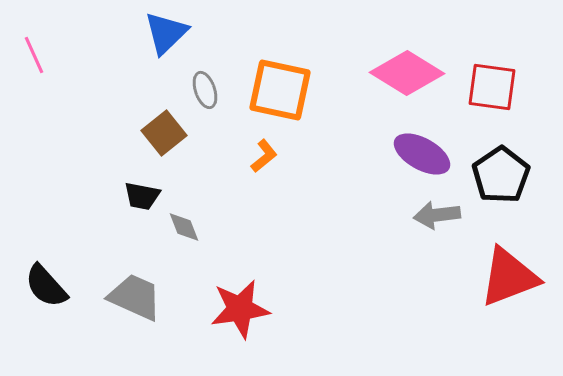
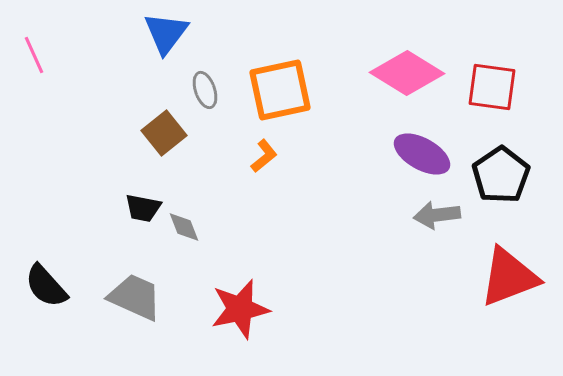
blue triangle: rotated 9 degrees counterclockwise
orange square: rotated 24 degrees counterclockwise
black trapezoid: moved 1 px right, 12 px down
red star: rotated 4 degrees counterclockwise
